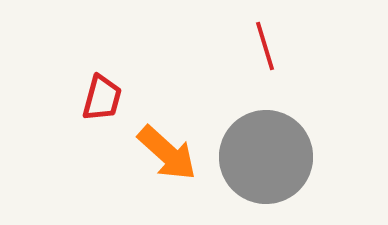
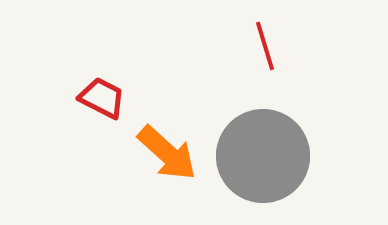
red trapezoid: rotated 78 degrees counterclockwise
gray circle: moved 3 px left, 1 px up
